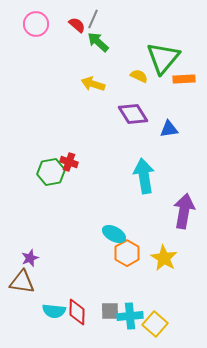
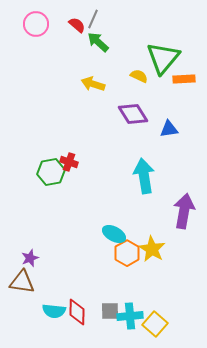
yellow star: moved 12 px left, 9 px up
